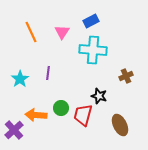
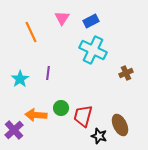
pink triangle: moved 14 px up
cyan cross: rotated 20 degrees clockwise
brown cross: moved 3 px up
black star: moved 40 px down
red trapezoid: moved 1 px down
